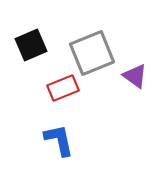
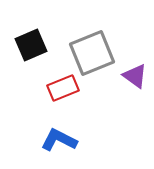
blue L-shape: rotated 51 degrees counterclockwise
